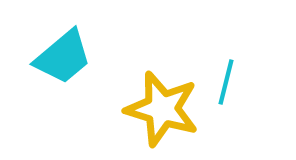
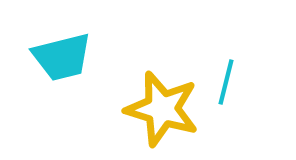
cyan trapezoid: moved 1 px left; rotated 26 degrees clockwise
